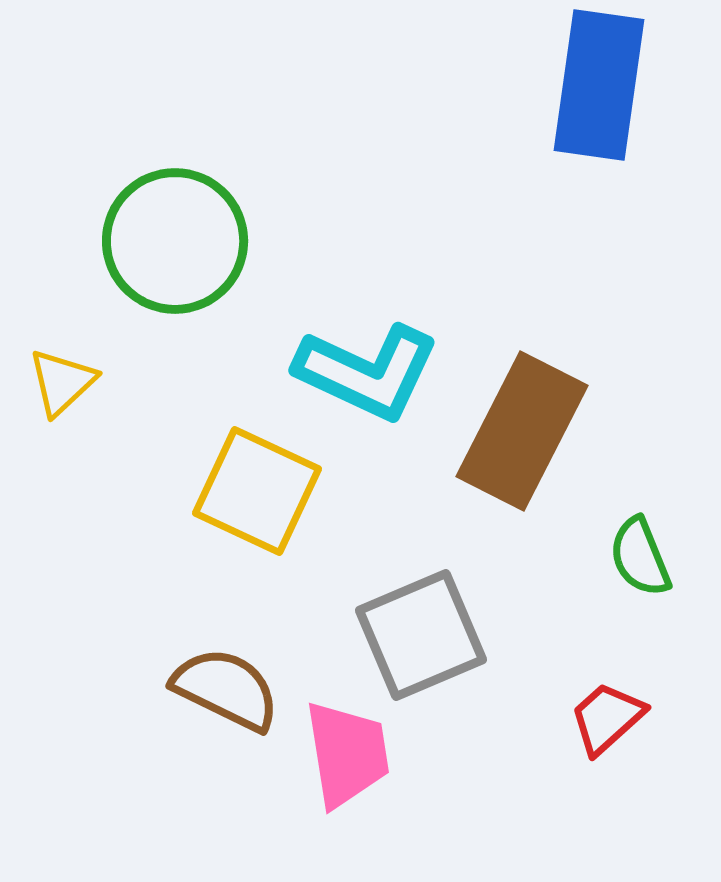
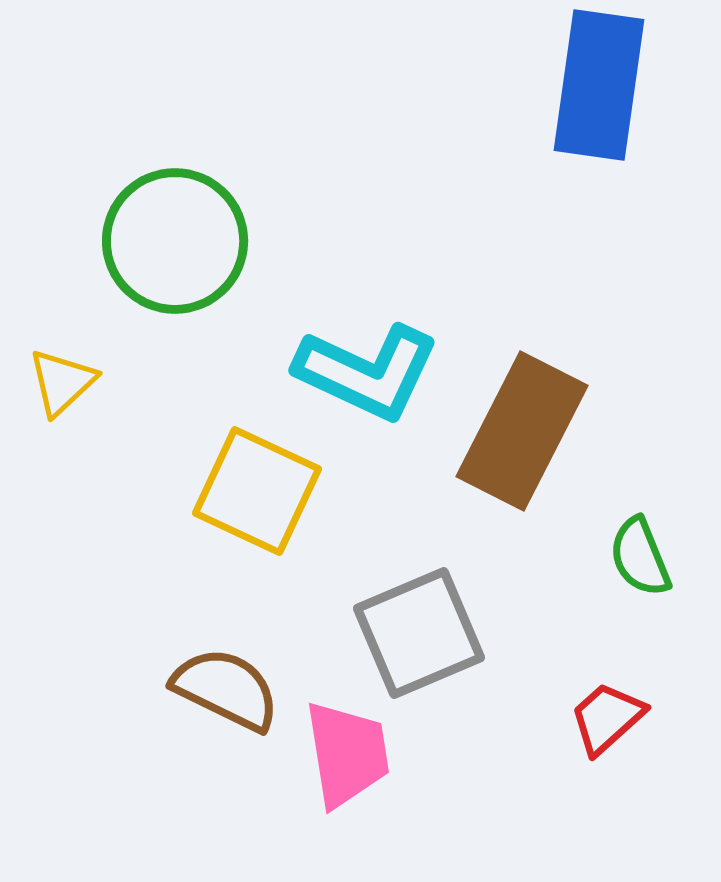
gray square: moved 2 px left, 2 px up
